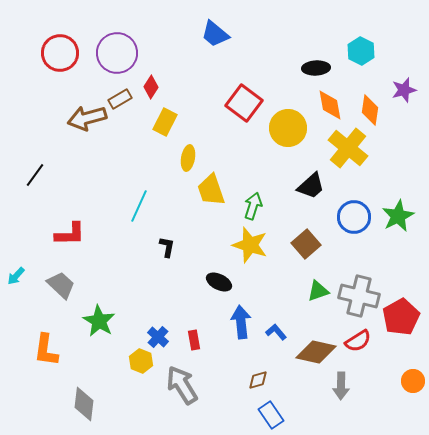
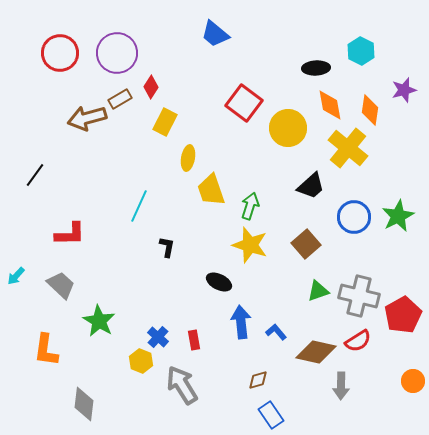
green arrow at (253, 206): moved 3 px left
red pentagon at (401, 317): moved 2 px right, 2 px up
